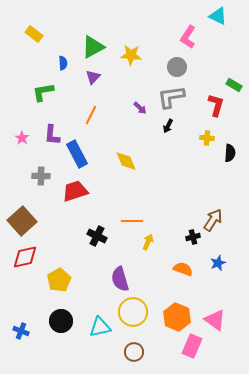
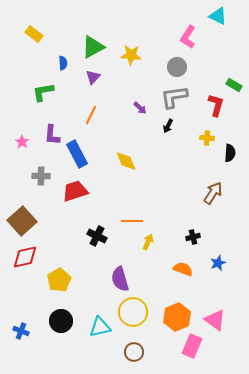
gray L-shape at (171, 97): moved 3 px right
pink star at (22, 138): moved 4 px down
brown arrow at (213, 220): moved 27 px up
orange hexagon at (177, 317): rotated 16 degrees clockwise
